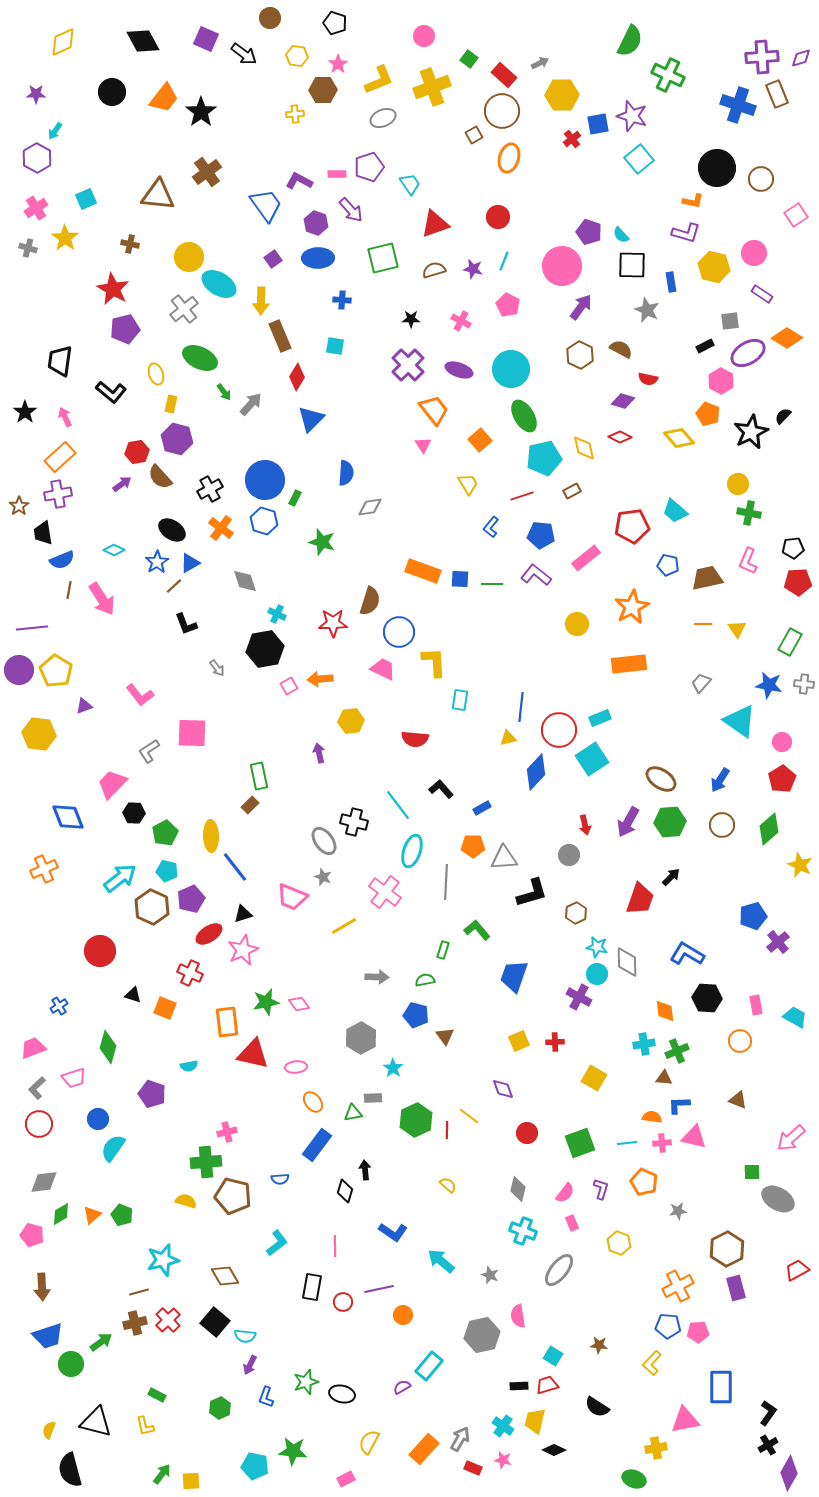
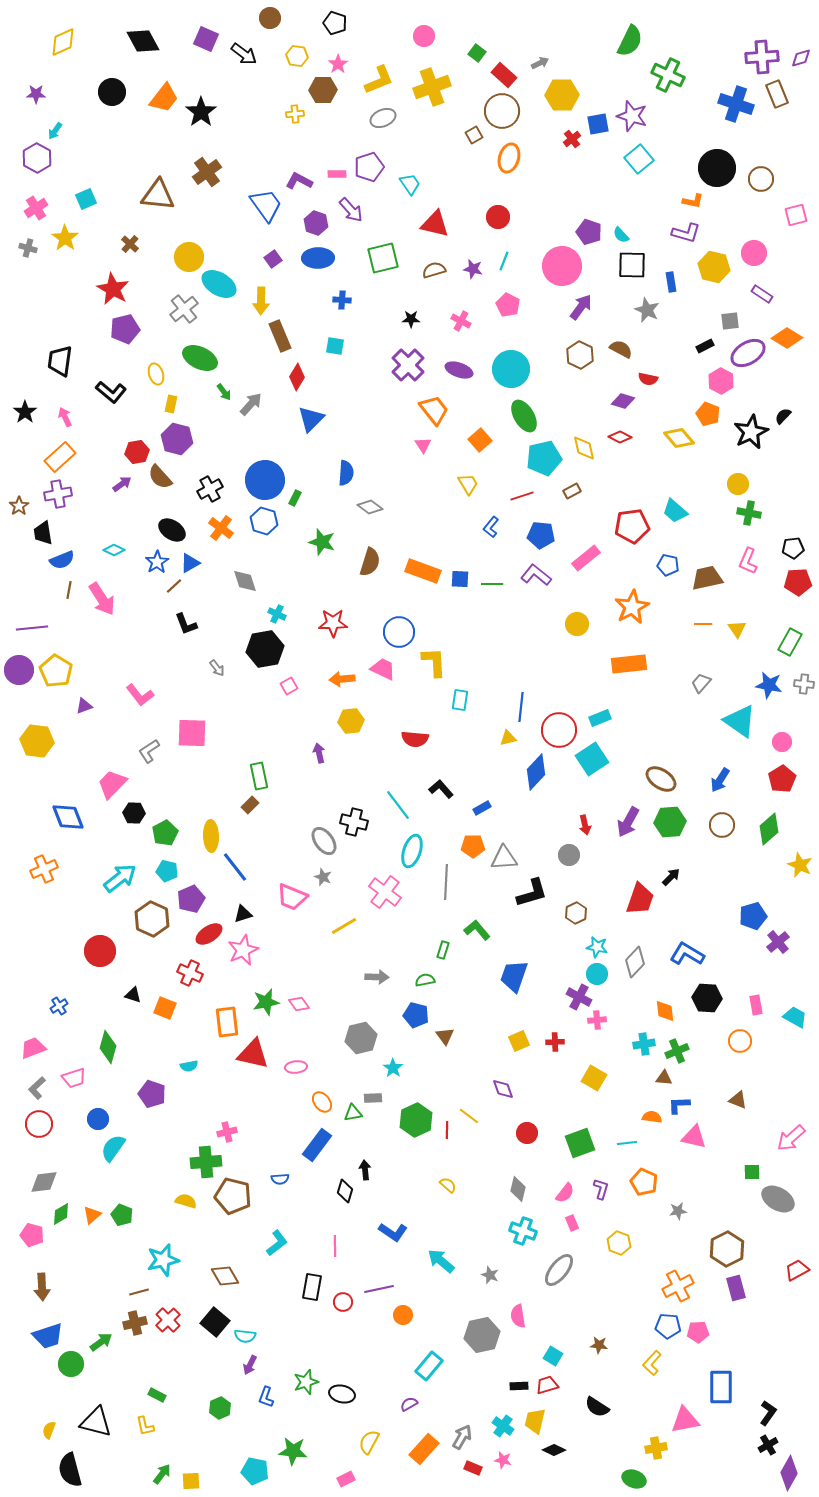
green square at (469, 59): moved 8 px right, 6 px up
blue cross at (738, 105): moved 2 px left, 1 px up
pink square at (796, 215): rotated 20 degrees clockwise
red triangle at (435, 224): rotated 32 degrees clockwise
brown cross at (130, 244): rotated 30 degrees clockwise
gray diamond at (370, 507): rotated 45 degrees clockwise
brown semicircle at (370, 601): moved 39 px up
orange arrow at (320, 679): moved 22 px right
yellow hexagon at (39, 734): moved 2 px left, 7 px down
brown hexagon at (152, 907): moved 12 px down
gray diamond at (627, 962): moved 8 px right; rotated 44 degrees clockwise
gray hexagon at (361, 1038): rotated 16 degrees clockwise
orange ellipse at (313, 1102): moved 9 px right
pink cross at (662, 1143): moved 65 px left, 123 px up
purple semicircle at (402, 1387): moved 7 px right, 17 px down
gray arrow at (460, 1439): moved 2 px right, 2 px up
cyan pentagon at (255, 1466): moved 5 px down
